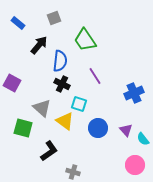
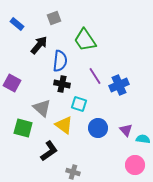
blue rectangle: moved 1 px left, 1 px down
black cross: rotated 14 degrees counterclockwise
blue cross: moved 15 px left, 8 px up
yellow triangle: moved 1 px left, 4 px down
cyan semicircle: rotated 136 degrees clockwise
